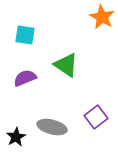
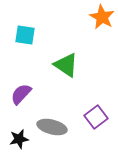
purple semicircle: moved 4 px left, 16 px down; rotated 25 degrees counterclockwise
black star: moved 3 px right, 2 px down; rotated 18 degrees clockwise
